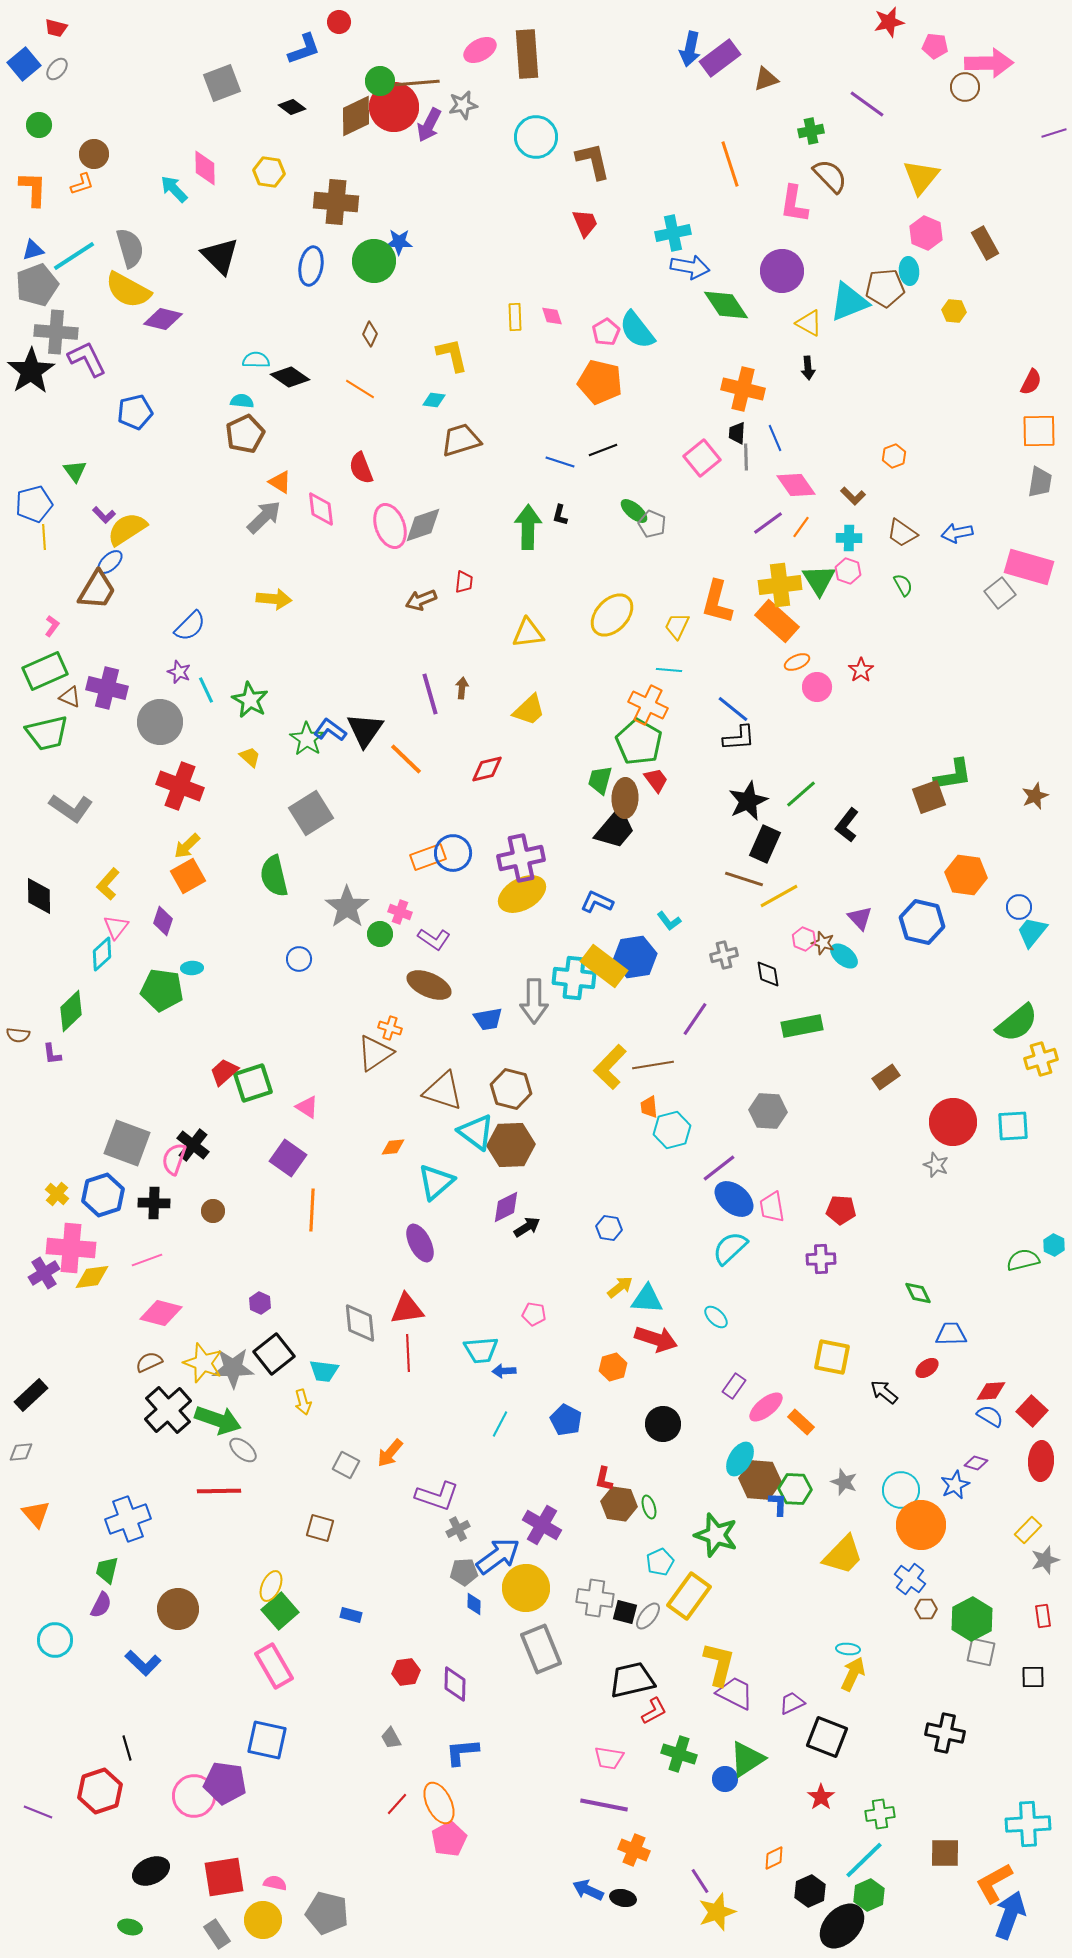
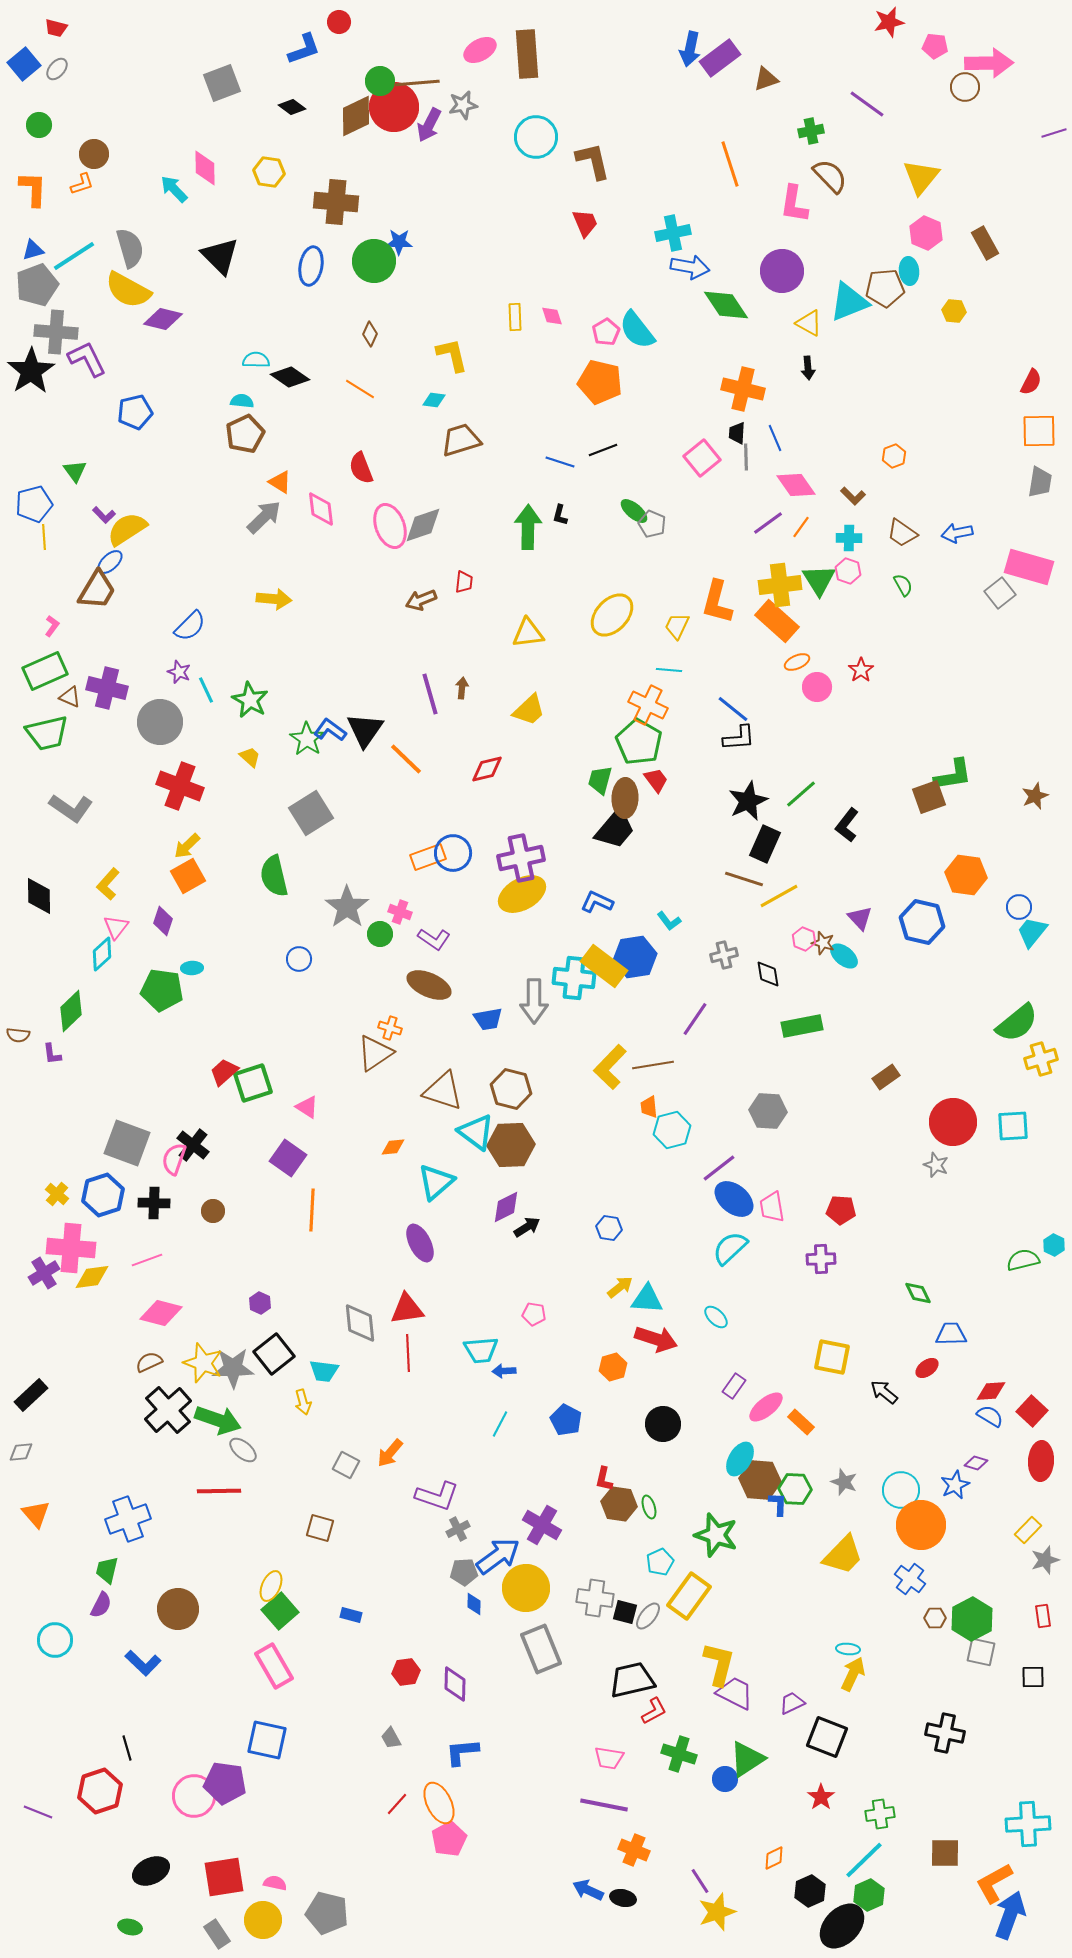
brown hexagon at (926, 1609): moved 9 px right, 9 px down
